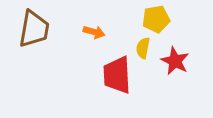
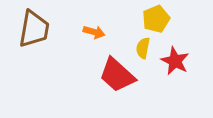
yellow pentagon: rotated 12 degrees counterclockwise
red trapezoid: rotated 45 degrees counterclockwise
